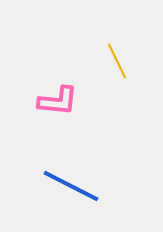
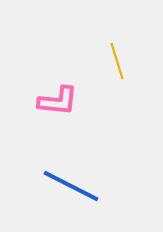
yellow line: rotated 9 degrees clockwise
